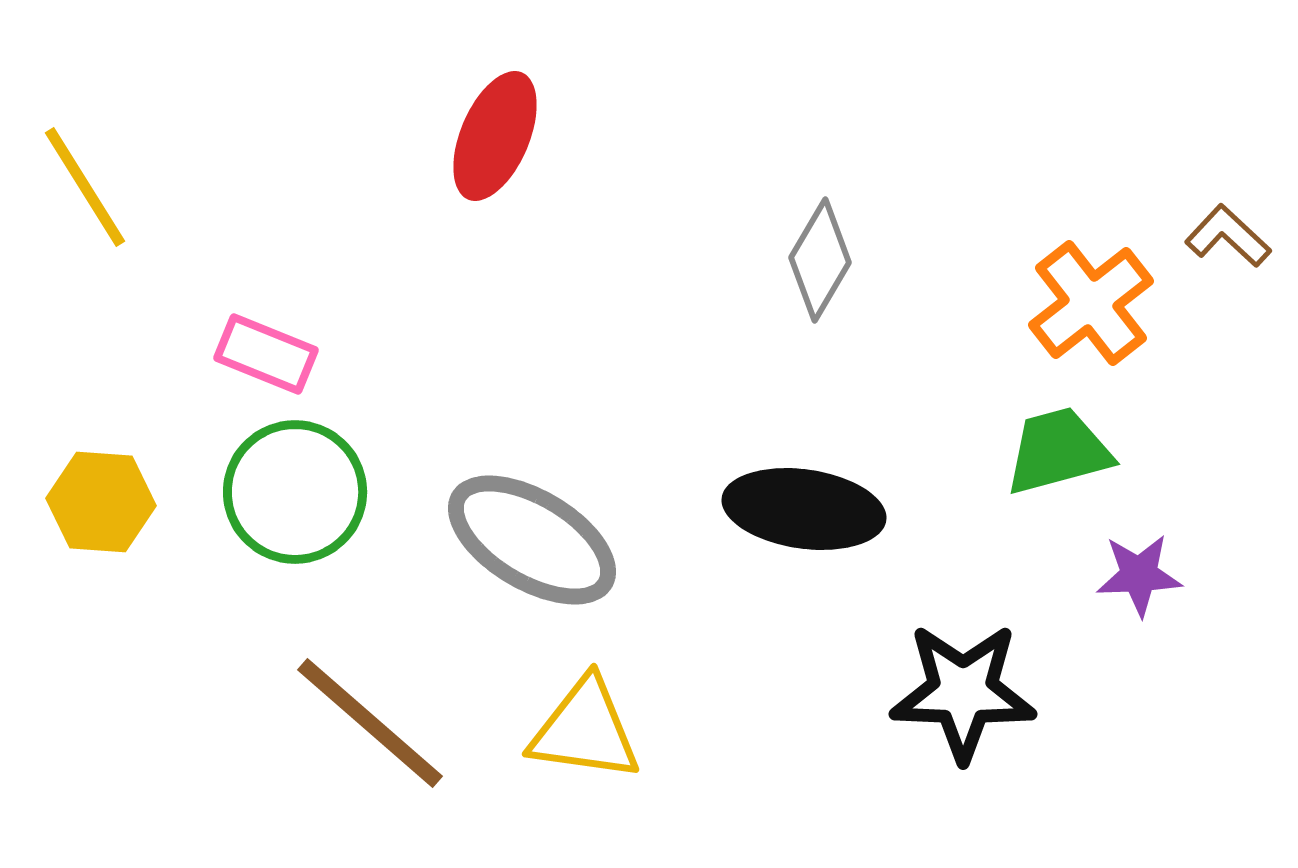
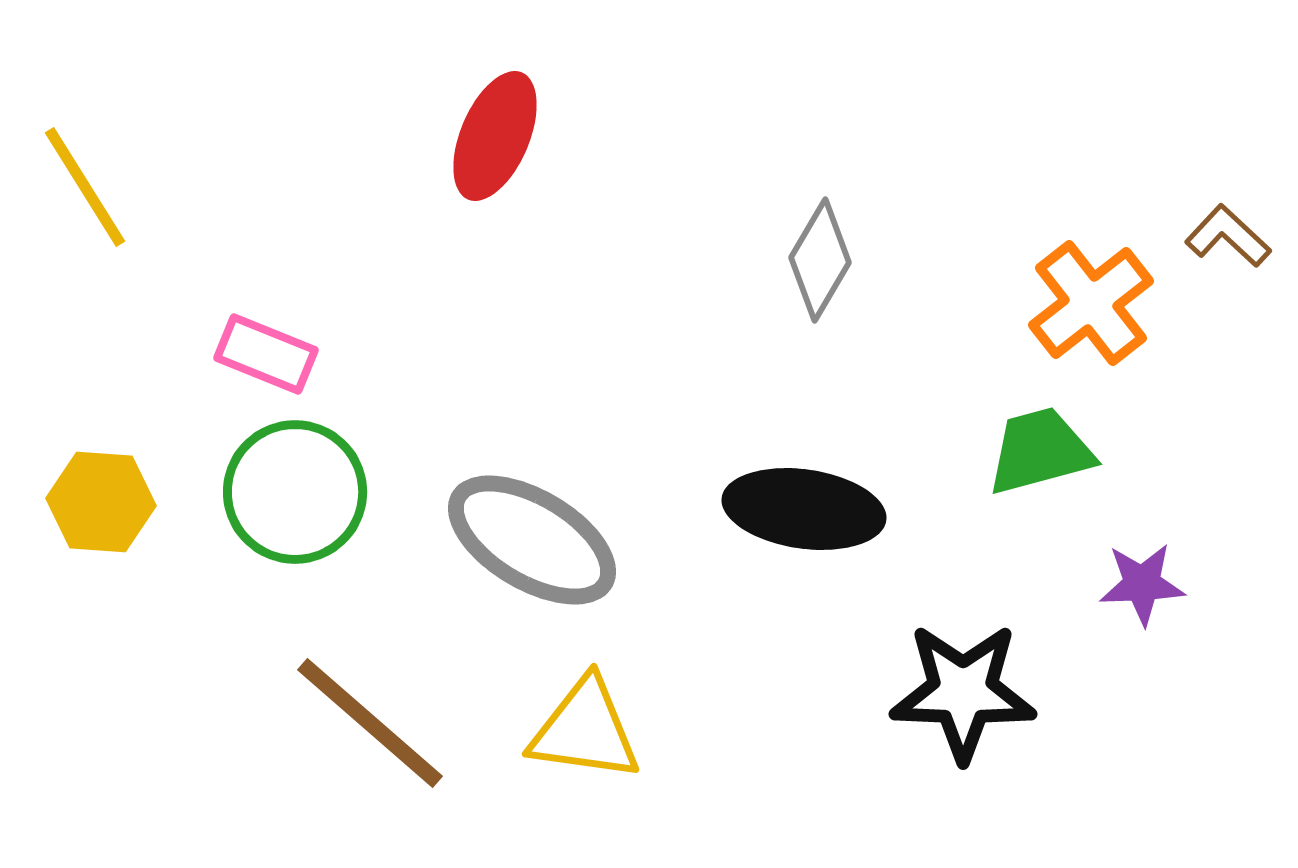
green trapezoid: moved 18 px left
purple star: moved 3 px right, 9 px down
